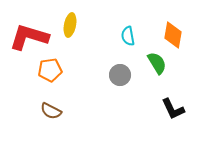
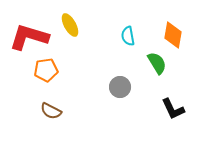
yellow ellipse: rotated 40 degrees counterclockwise
orange pentagon: moved 4 px left
gray circle: moved 12 px down
